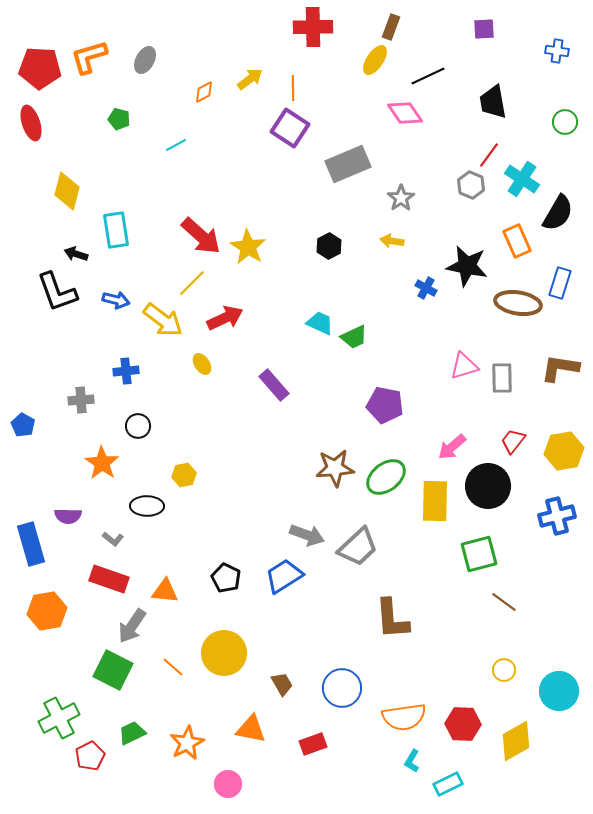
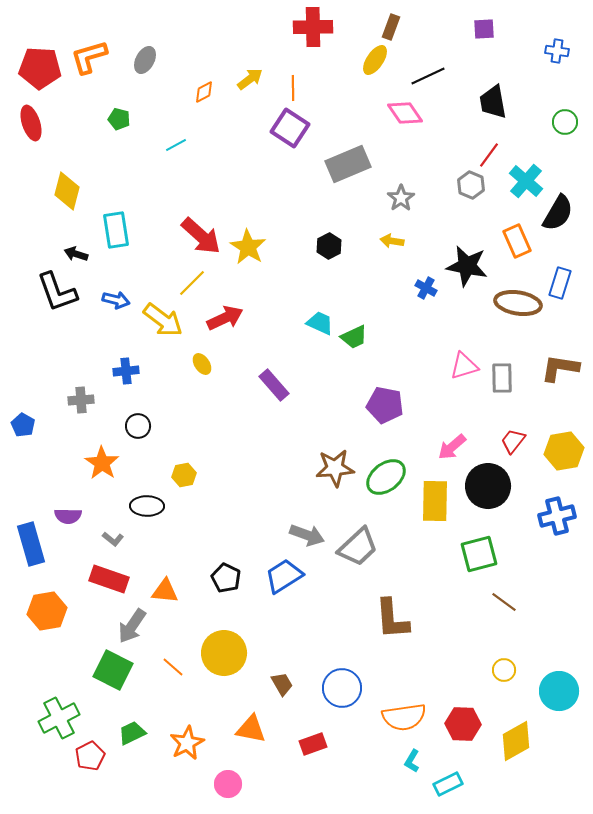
cyan cross at (522, 179): moved 4 px right, 2 px down; rotated 8 degrees clockwise
